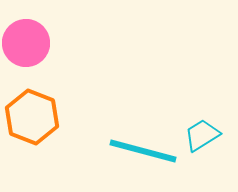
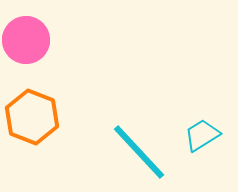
pink circle: moved 3 px up
cyan line: moved 4 px left, 1 px down; rotated 32 degrees clockwise
